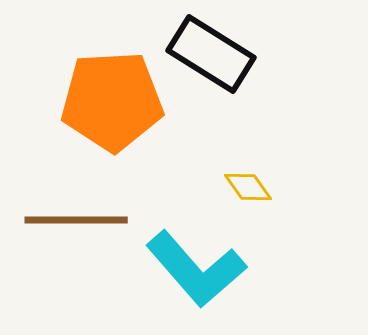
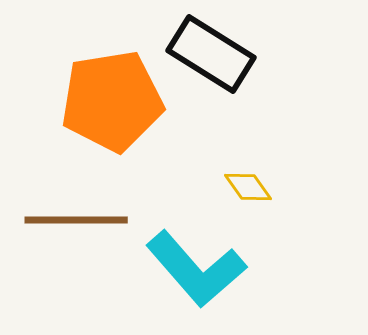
orange pentagon: rotated 6 degrees counterclockwise
